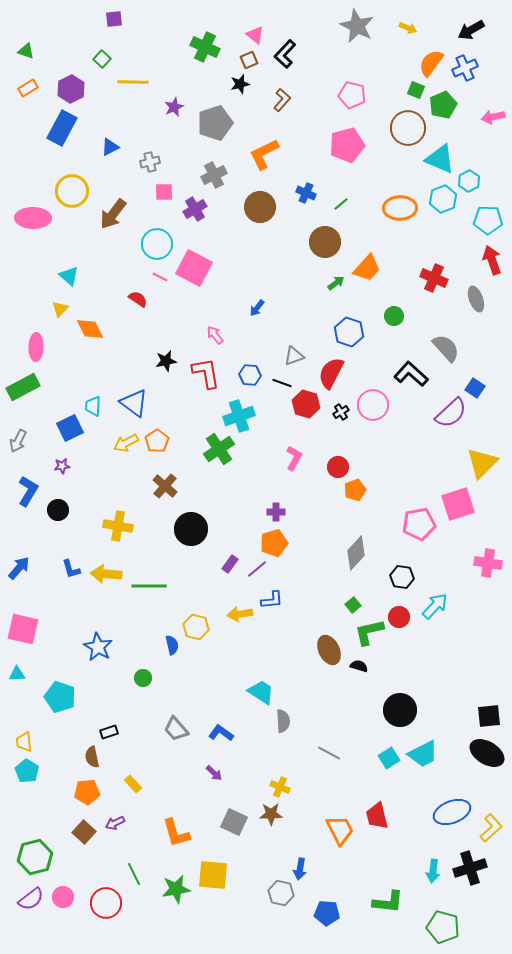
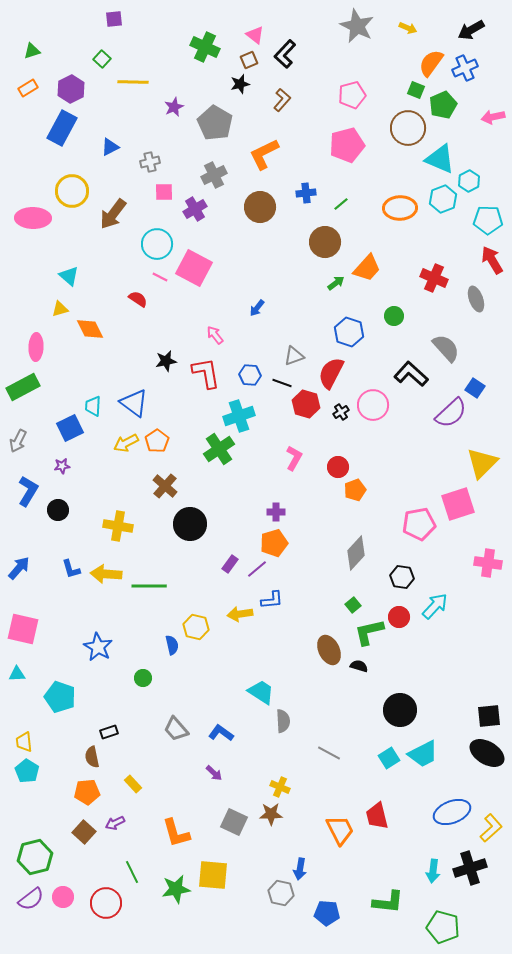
green triangle at (26, 51): moved 6 px right; rotated 36 degrees counterclockwise
pink pentagon at (352, 95): rotated 28 degrees counterclockwise
gray pentagon at (215, 123): rotated 24 degrees counterclockwise
blue cross at (306, 193): rotated 30 degrees counterclockwise
red arrow at (492, 260): rotated 12 degrees counterclockwise
yellow triangle at (60, 309): rotated 30 degrees clockwise
black circle at (191, 529): moved 1 px left, 5 px up
green line at (134, 874): moved 2 px left, 2 px up
